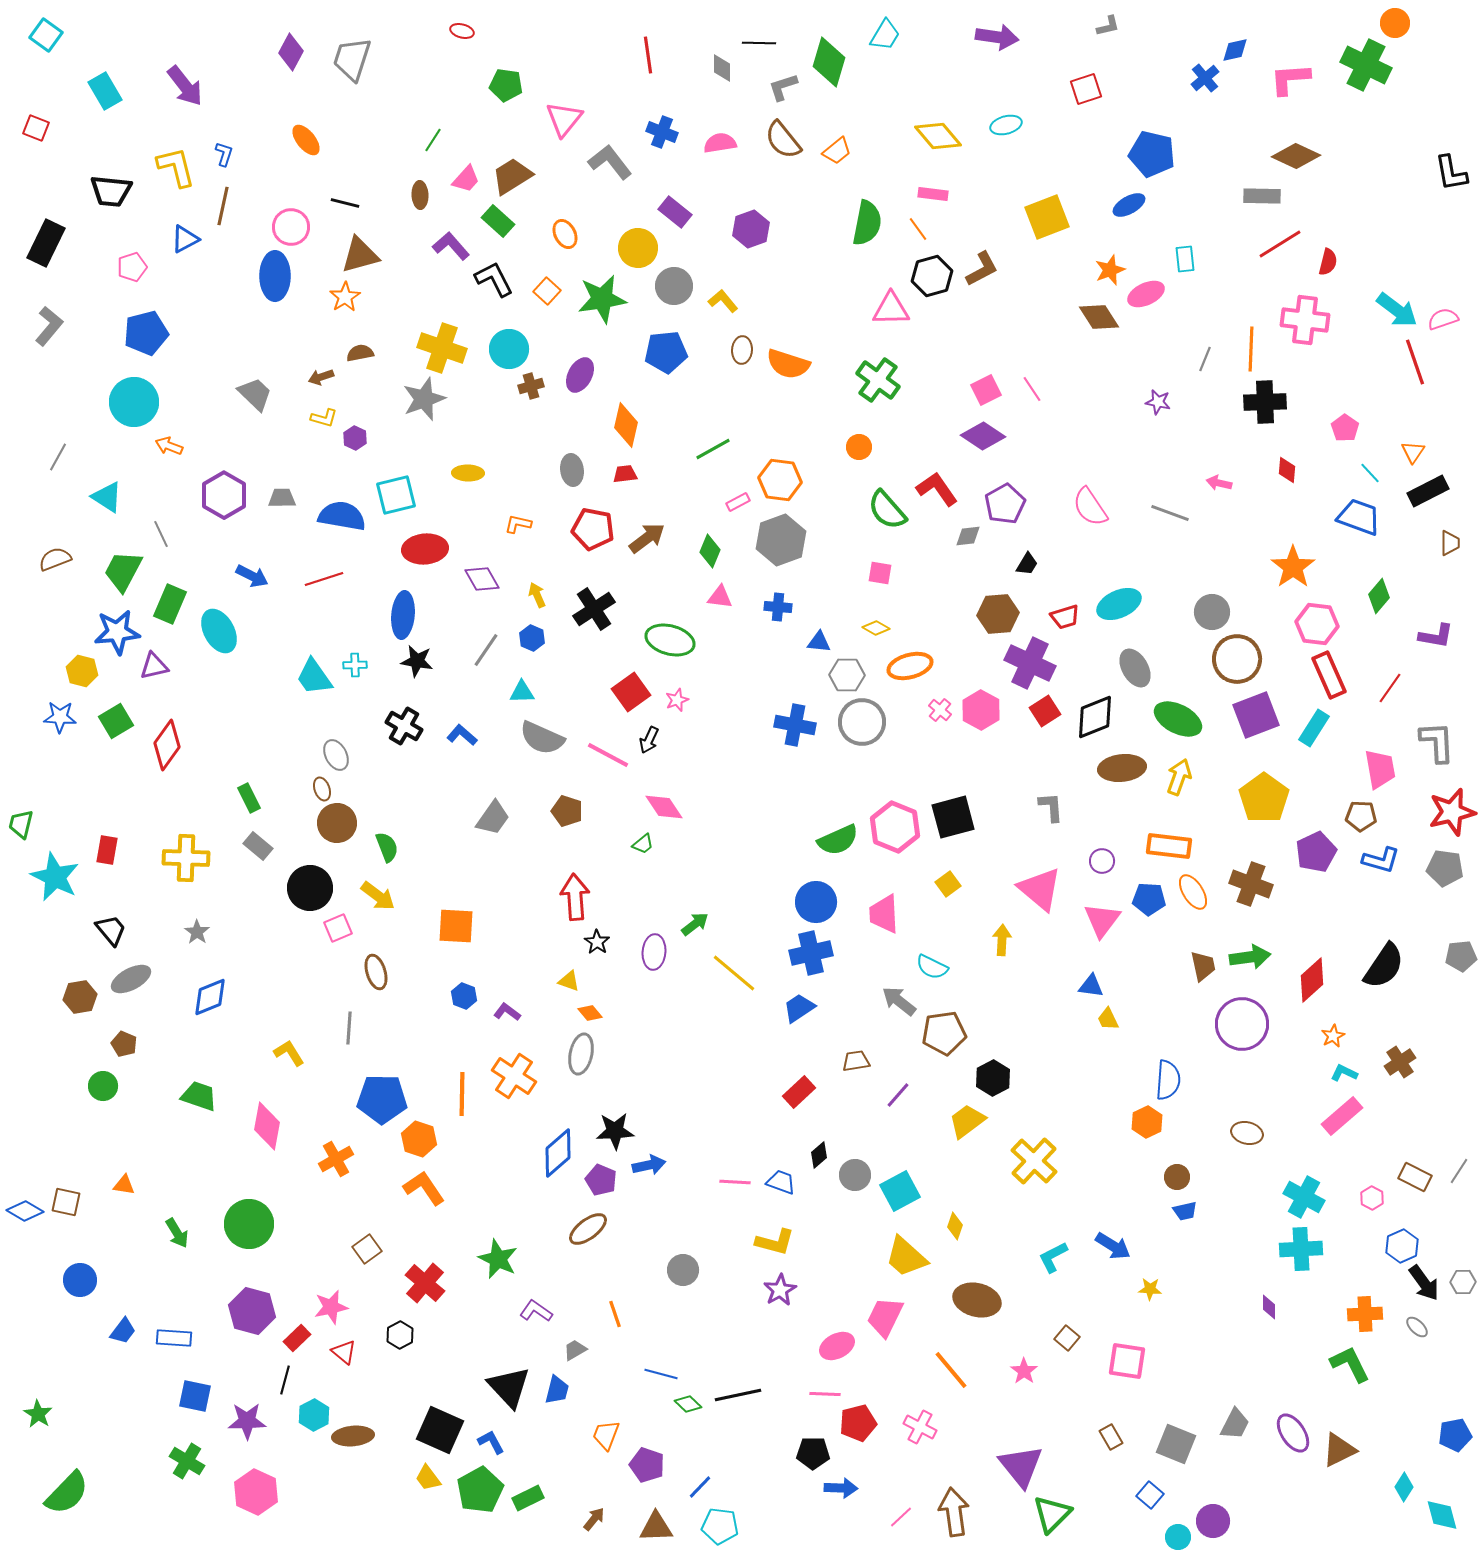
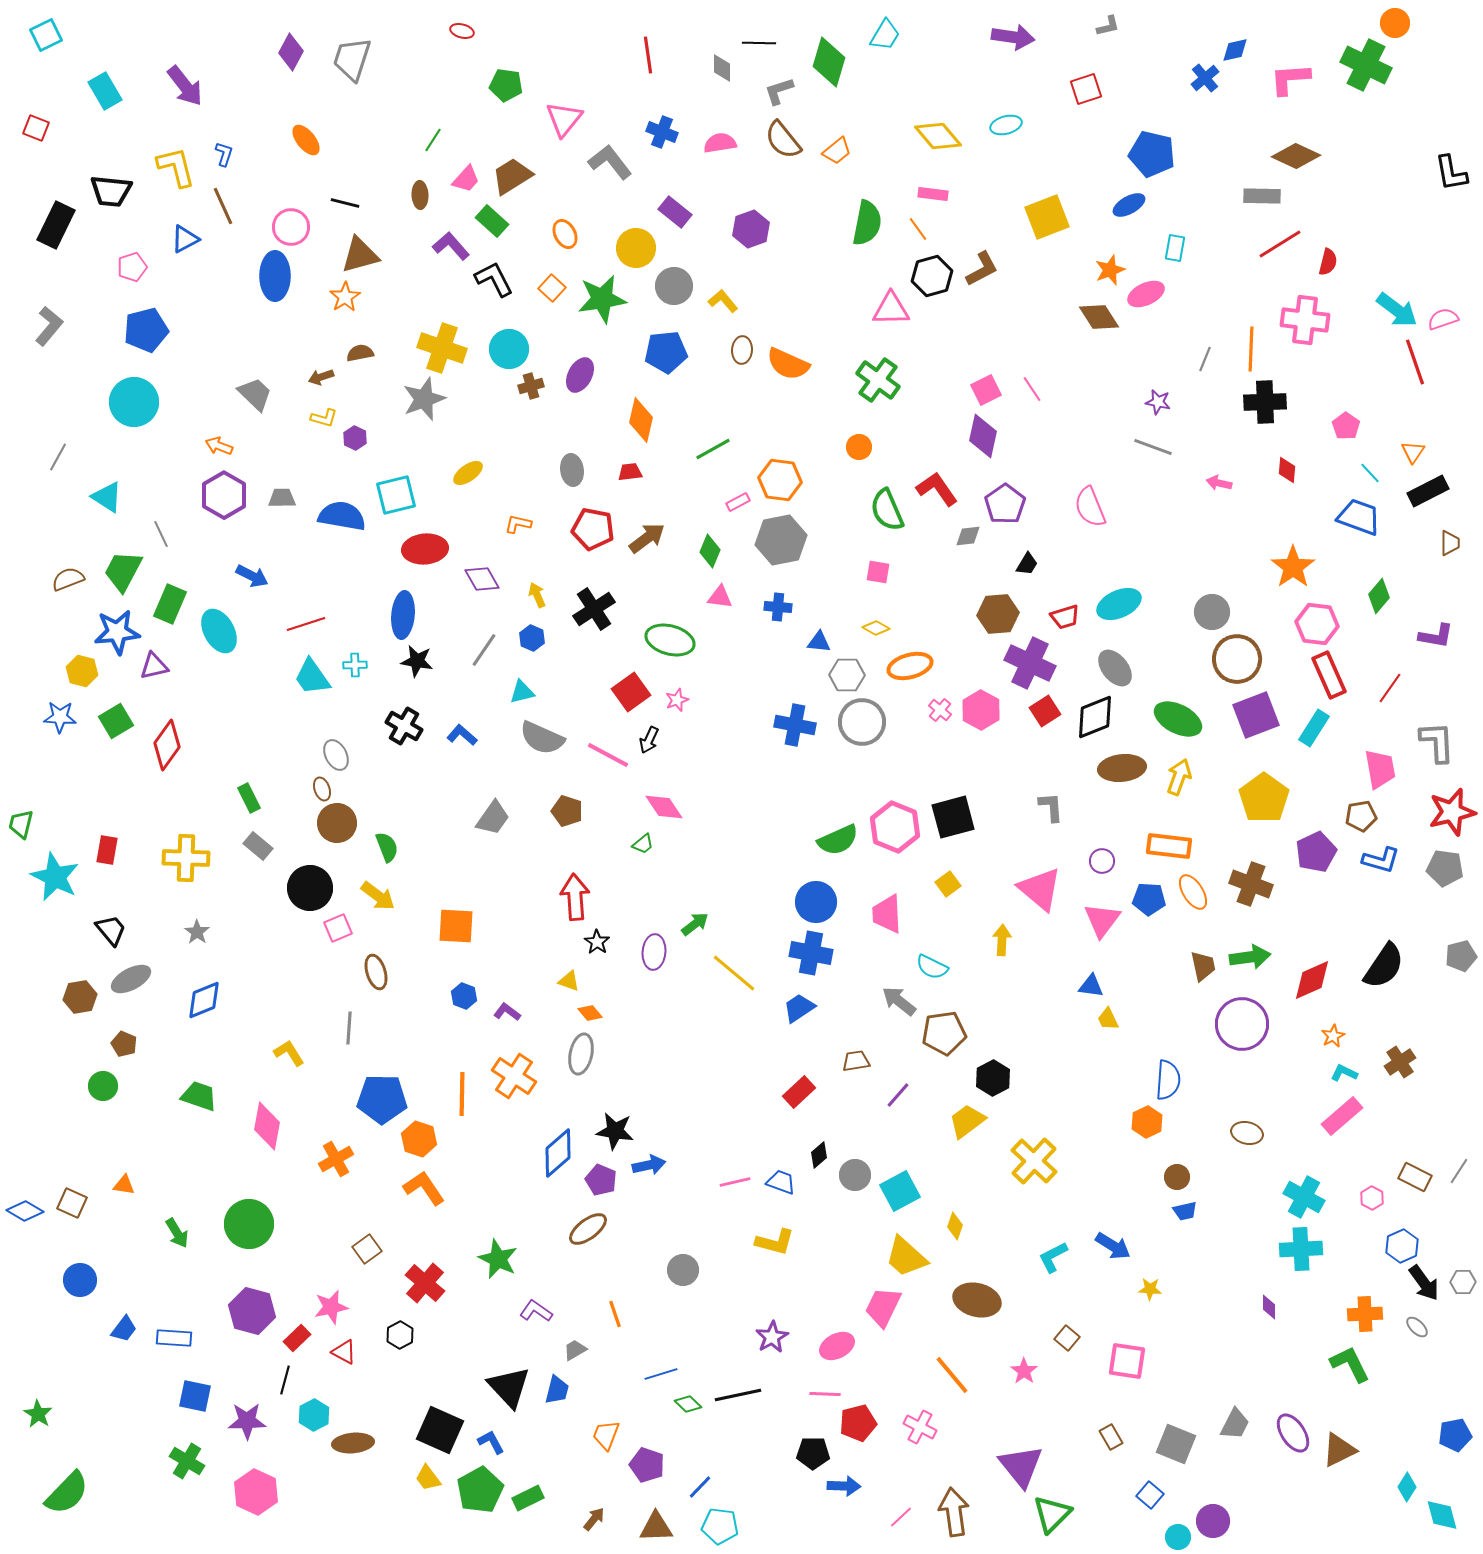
cyan square at (46, 35): rotated 28 degrees clockwise
purple arrow at (997, 37): moved 16 px right
gray L-shape at (783, 87): moved 4 px left, 4 px down
brown line at (223, 206): rotated 36 degrees counterclockwise
green rectangle at (498, 221): moved 6 px left
black rectangle at (46, 243): moved 10 px right, 18 px up
yellow circle at (638, 248): moved 2 px left
cyan rectangle at (1185, 259): moved 10 px left, 11 px up; rotated 16 degrees clockwise
orange square at (547, 291): moved 5 px right, 3 px up
blue pentagon at (146, 333): moved 3 px up
orange semicircle at (788, 364): rotated 6 degrees clockwise
orange diamond at (626, 425): moved 15 px right, 5 px up
pink pentagon at (1345, 428): moved 1 px right, 2 px up
purple diamond at (983, 436): rotated 69 degrees clockwise
orange arrow at (169, 446): moved 50 px right
yellow ellipse at (468, 473): rotated 36 degrees counterclockwise
red trapezoid at (625, 474): moved 5 px right, 2 px up
purple pentagon at (1005, 504): rotated 6 degrees counterclockwise
pink semicircle at (1090, 507): rotated 12 degrees clockwise
green semicircle at (887, 510): rotated 18 degrees clockwise
gray line at (1170, 513): moved 17 px left, 66 px up
gray hexagon at (781, 540): rotated 9 degrees clockwise
brown semicircle at (55, 559): moved 13 px right, 20 px down
pink square at (880, 573): moved 2 px left, 1 px up
red line at (324, 579): moved 18 px left, 45 px down
gray line at (486, 650): moved 2 px left
gray ellipse at (1135, 668): moved 20 px left; rotated 9 degrees counterclockwise
cyan trapezoid at (314, 677): moved 2 px left
cyan triangle at (522, 692): rotated 12 degrees counterclockwise
brown pentagon at (1361, 816): rotated 12 degrees counterclockwise
pink trapezoid at (884, 914): moved 3 px right
blue cross at (811, 953): rotated 24 degrees clockwise
gray pentagon at (1461, 956): rotated 8 degrees counterclockwise
red diamond at (1312, 980): rotated 18 degrees clockwise
blue diamond at (210, 997): moved 6 px left, 3 px down
black star at (615, 1131): rotated 12 degrees clockwise
pink line at (735, 1182): rotated 16 degrees counterclockwise
brown square at (66, 1202): moved 6 px right, 1 px down; rotated 12 degrees clockwise
purple star at (780, 1290): moved 8 px left, 47 px down
pink trapezoid at (885, 1317): moved 2 px left, 10 px up
blue trapezoid at (123, 1331): moved 1 px right, 2 px up
red triangle at (344, 1352): rotated 12 degrees counterclockwise
orange line at (951, 1370): moved 1 px right, 5 px down
blue line at (661, 1374): rotated 32 degrees counterclockwise
brown ellipse at (353, 1436): moved 7 px down
cyan diamond at (1404, 1487): moved 3 px right
blue arrow at (841, 1488): moved 3 px right, 2 px up
